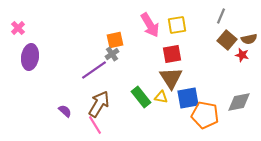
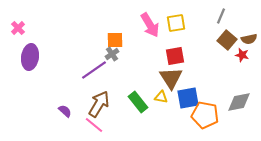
yellow square: moved 1 px left, 2 px up
orange square: rotated 12 degrees clockwise
red square: moved 3 px right, 2 px down
green rectangle: moved 3 px left, 5 px down
pink line: moved 1 px left; rotated 18 degrees counterclockwise
